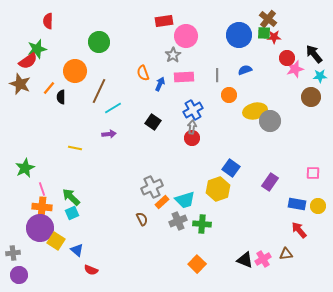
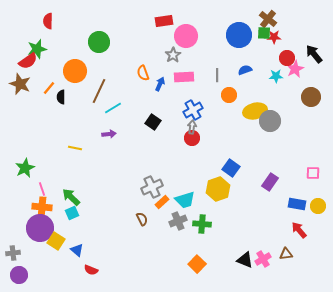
pink star at (295, 69): rotated 12 degrees counterclockwise
cyan star at (320, 76): moved 44 px left
